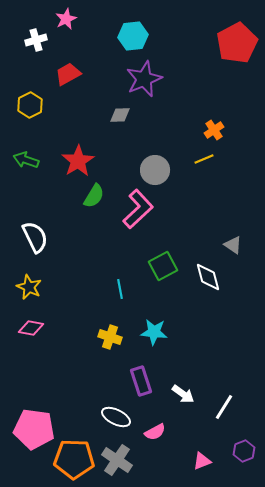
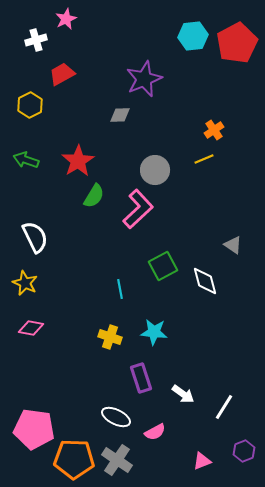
cyan hexagon: moved 60 px right
red trapezoid: moved 6 px left
white diamond: moved 3 px left, 4 px down
yellow star: moved 4 px left, 4 px up
purple rectangle: moved 3 px up
